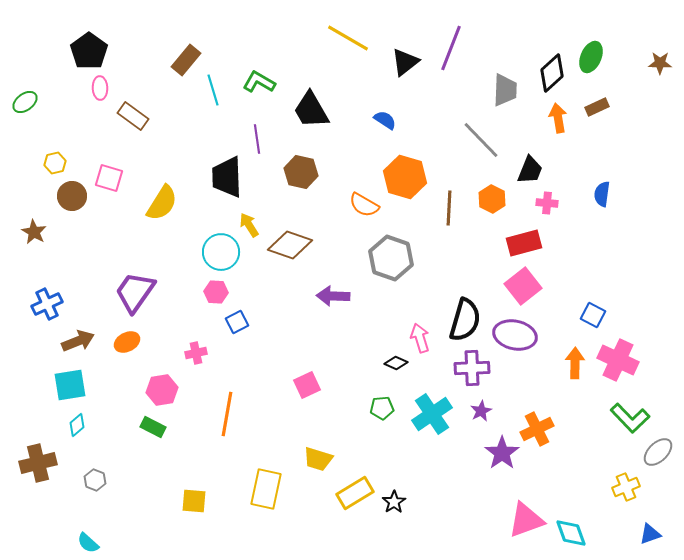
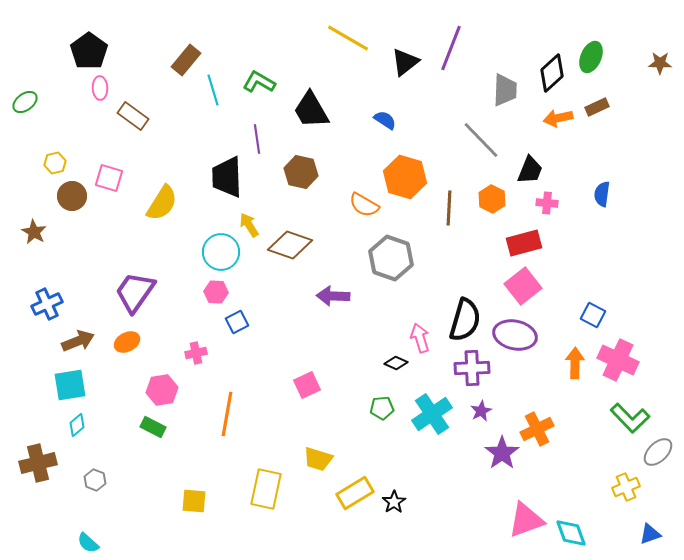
orange arrow at (558, 118): rotated 92 degrees counterclockwise
